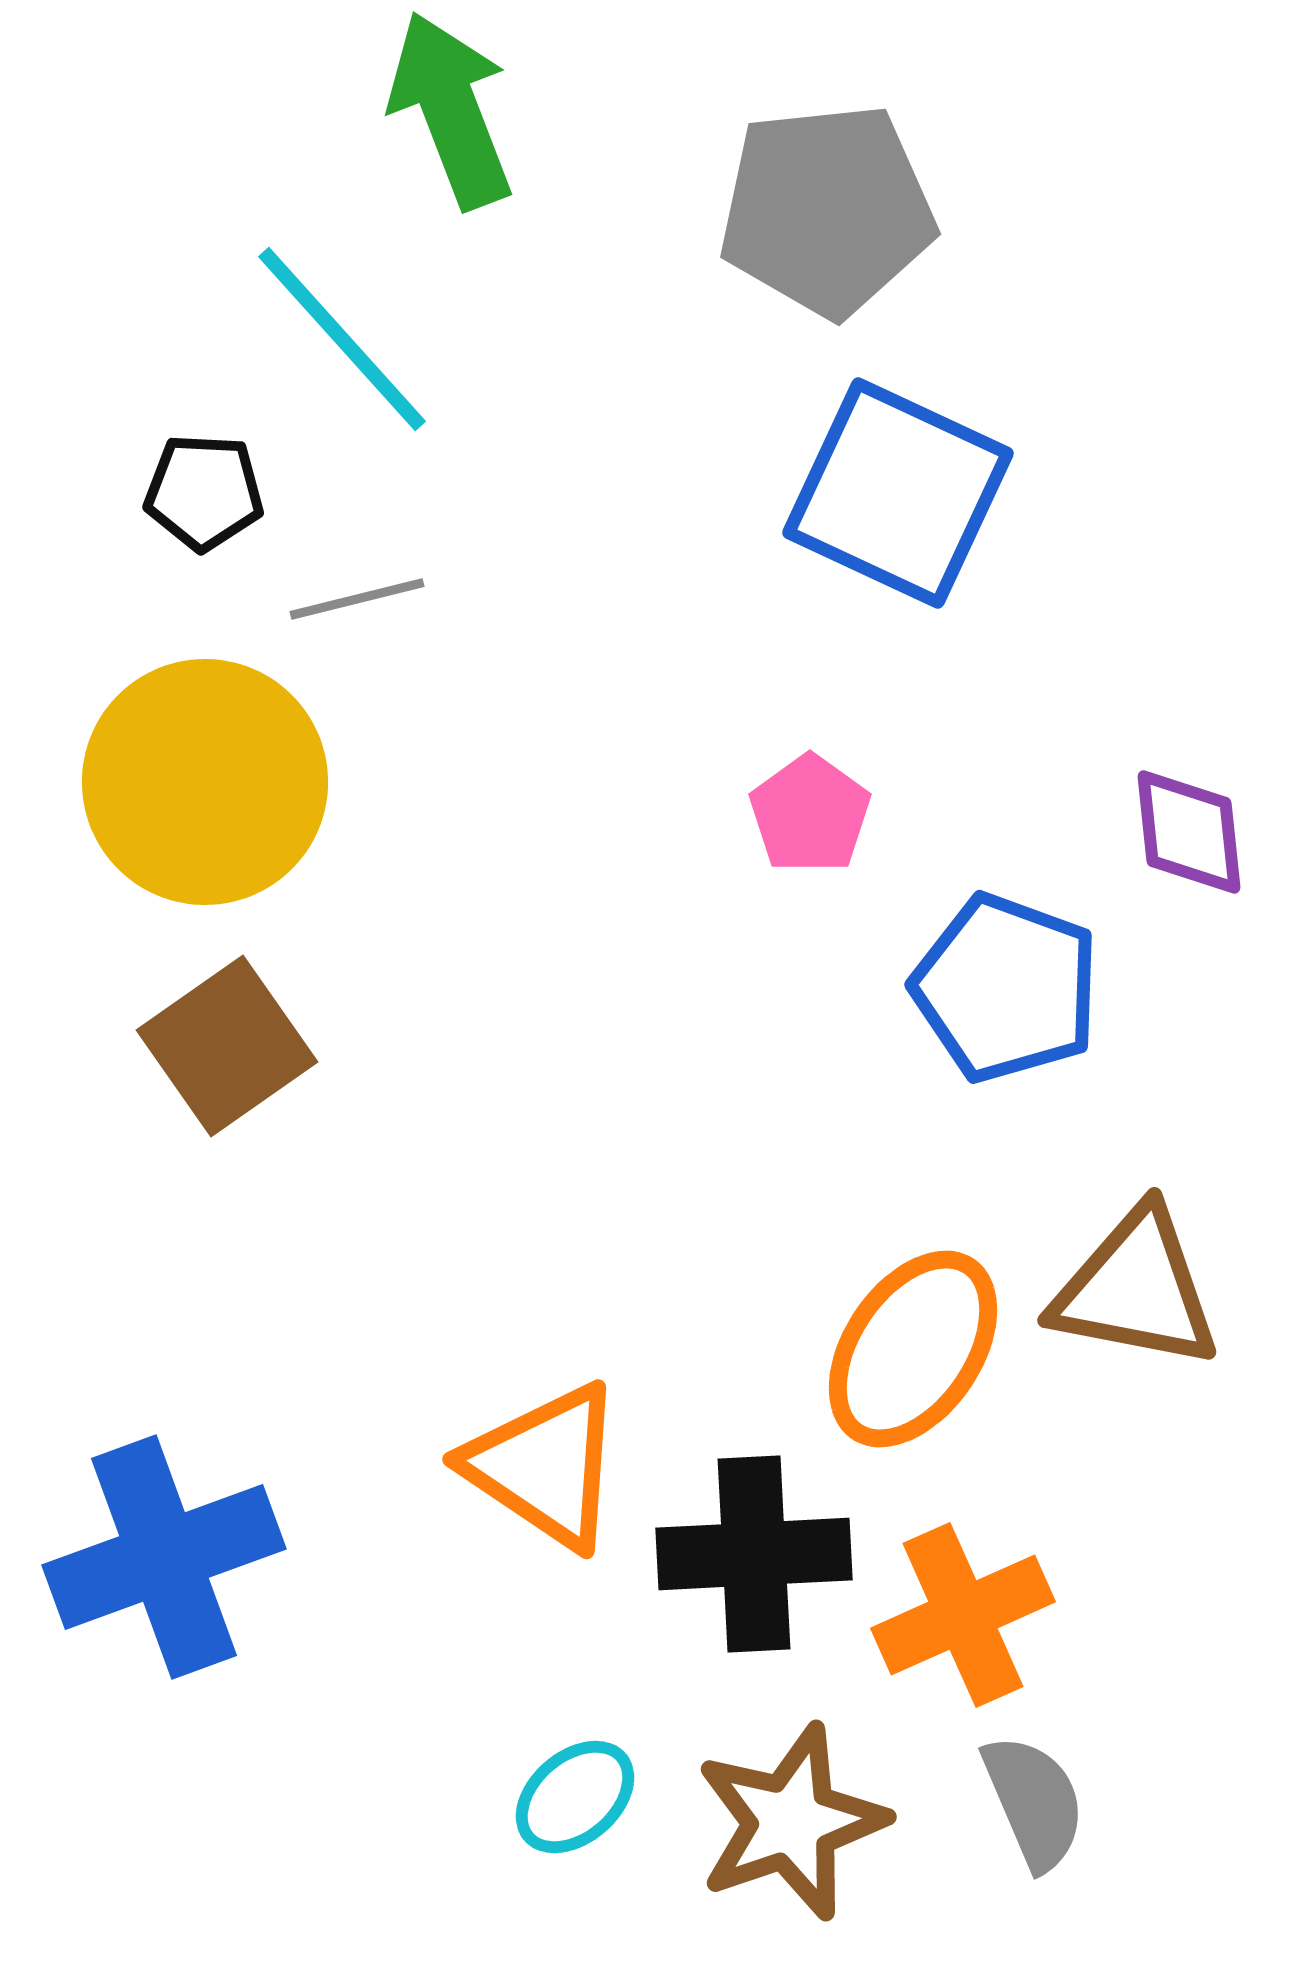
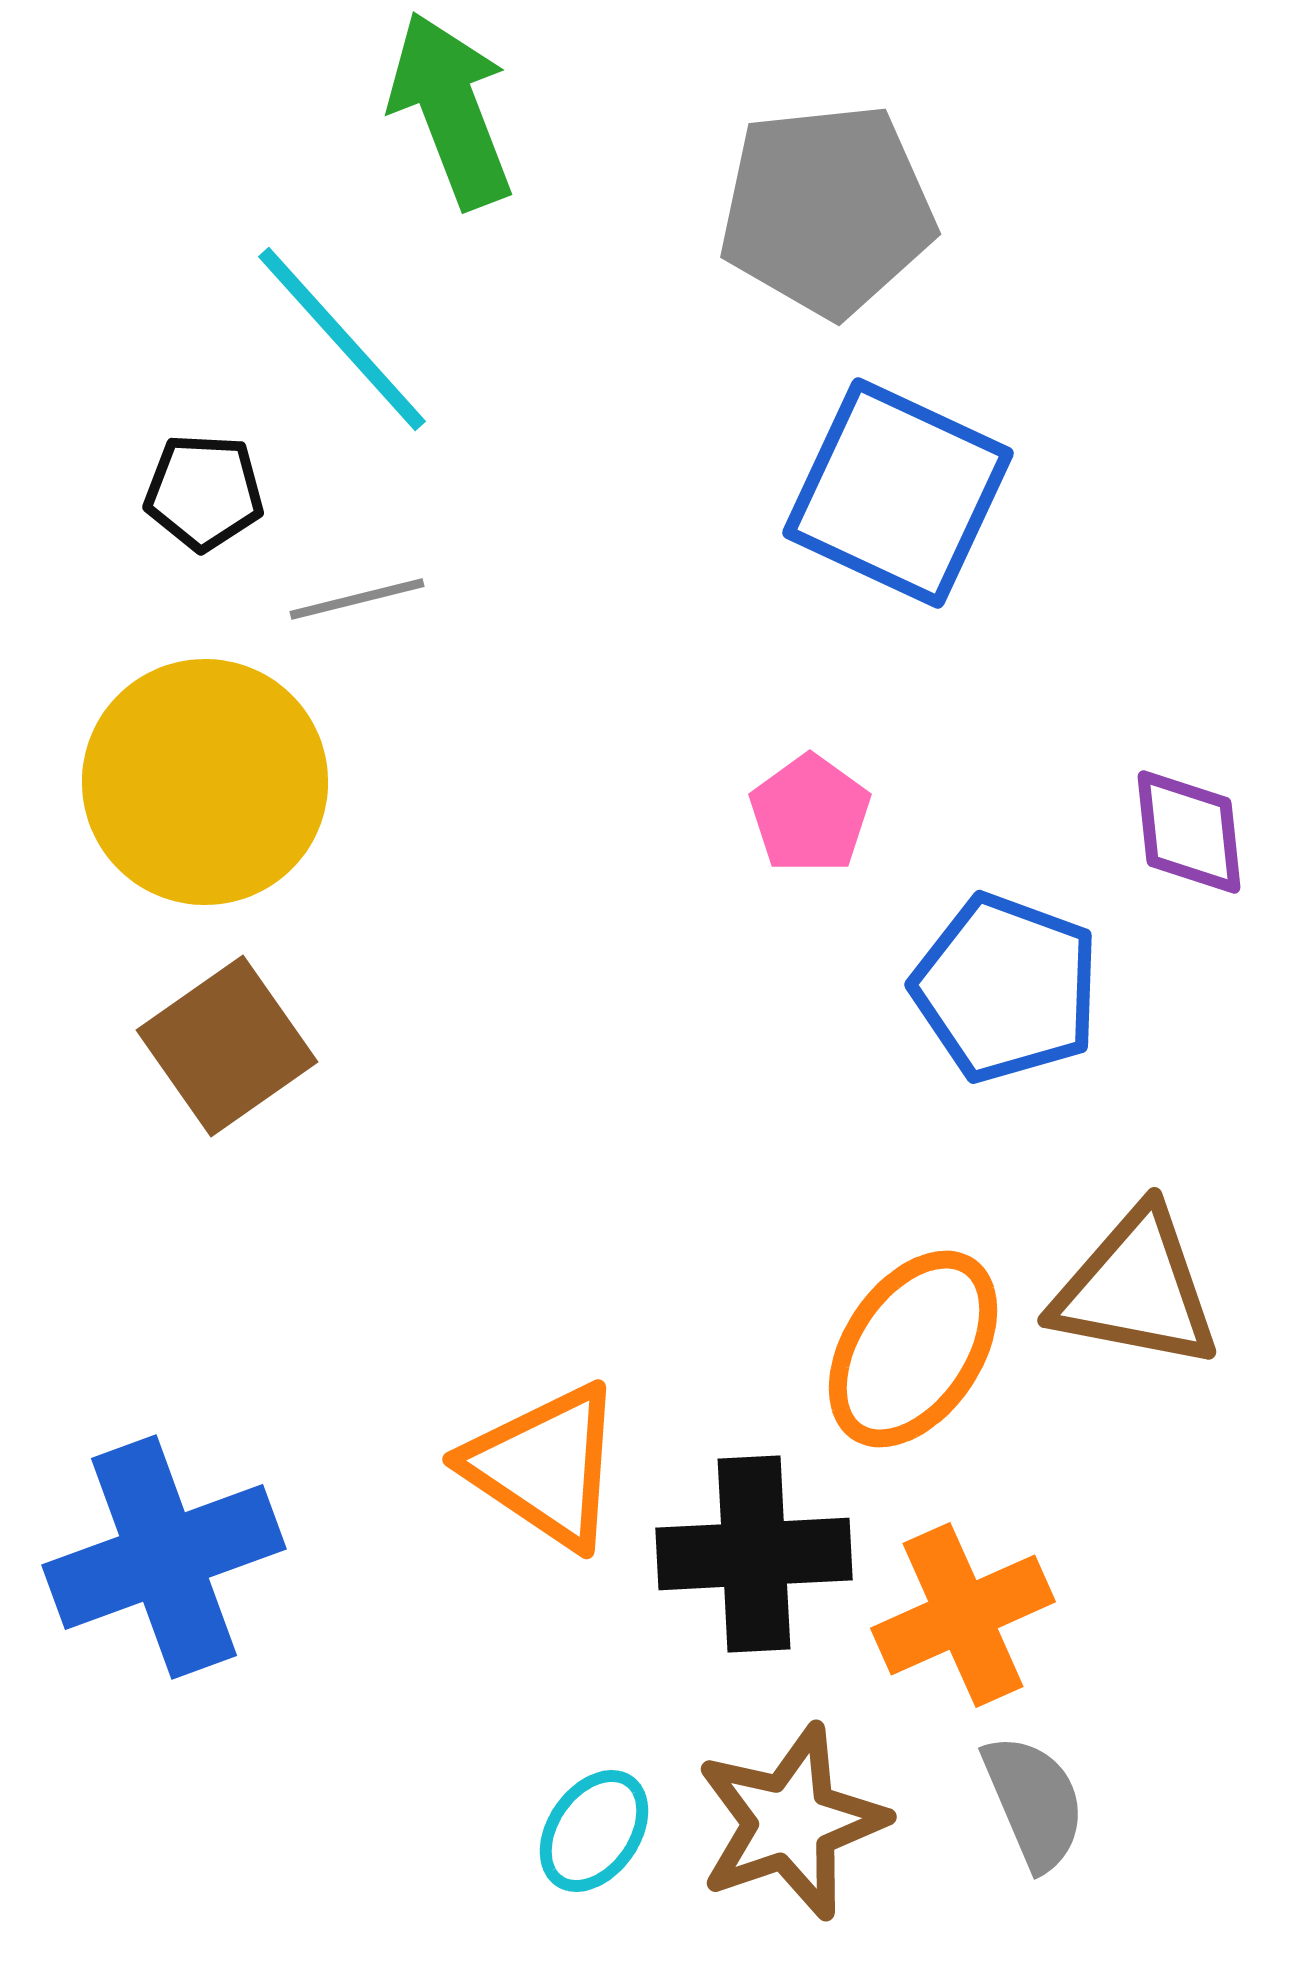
cyan ellipse: moved 19 px right, 34 px down; rotated 14 degrees counterclockwise
